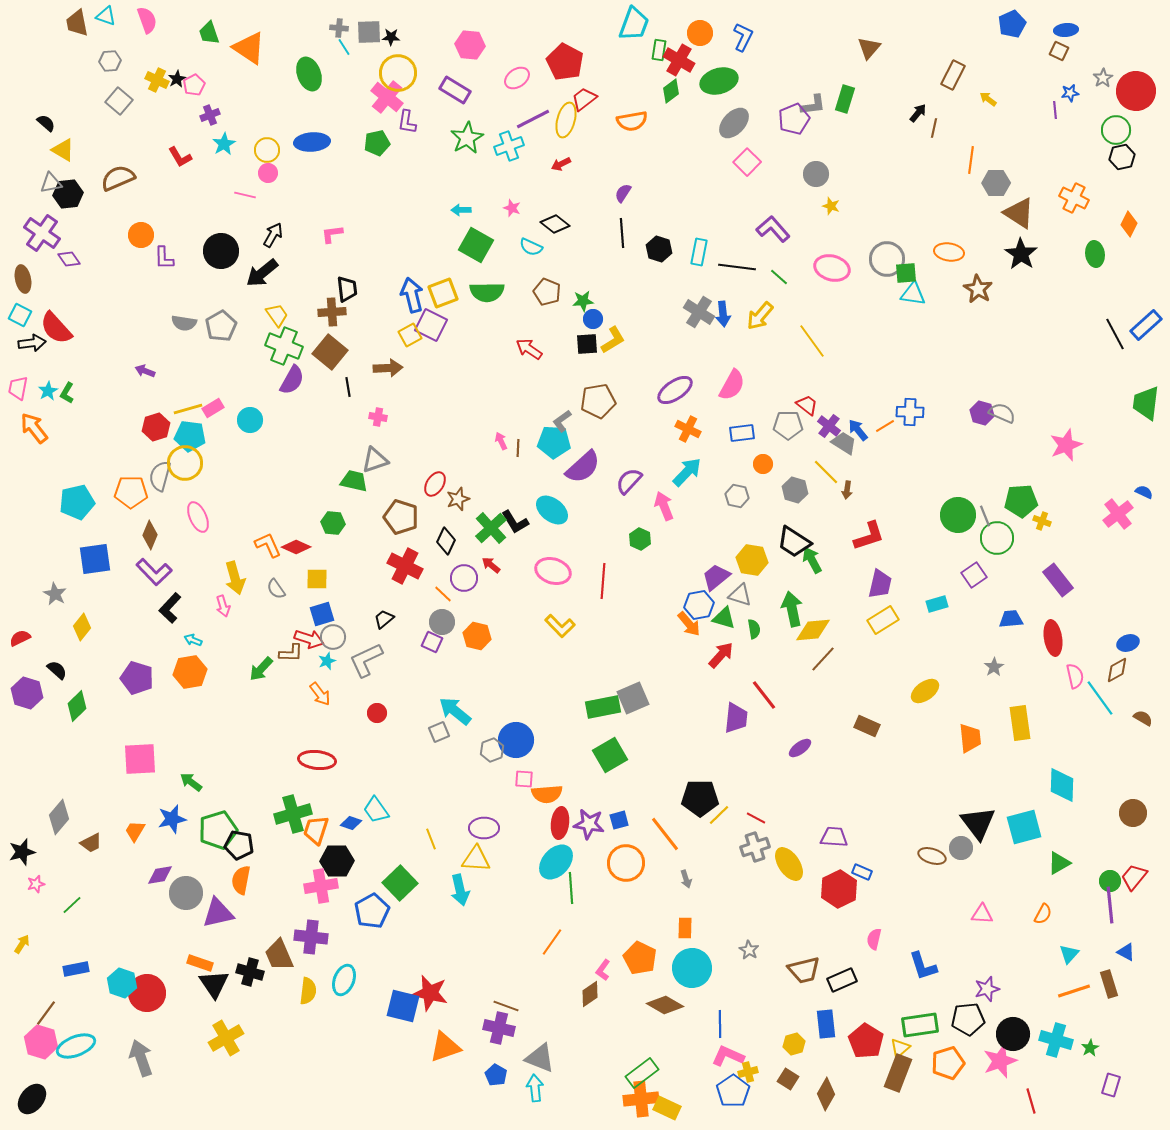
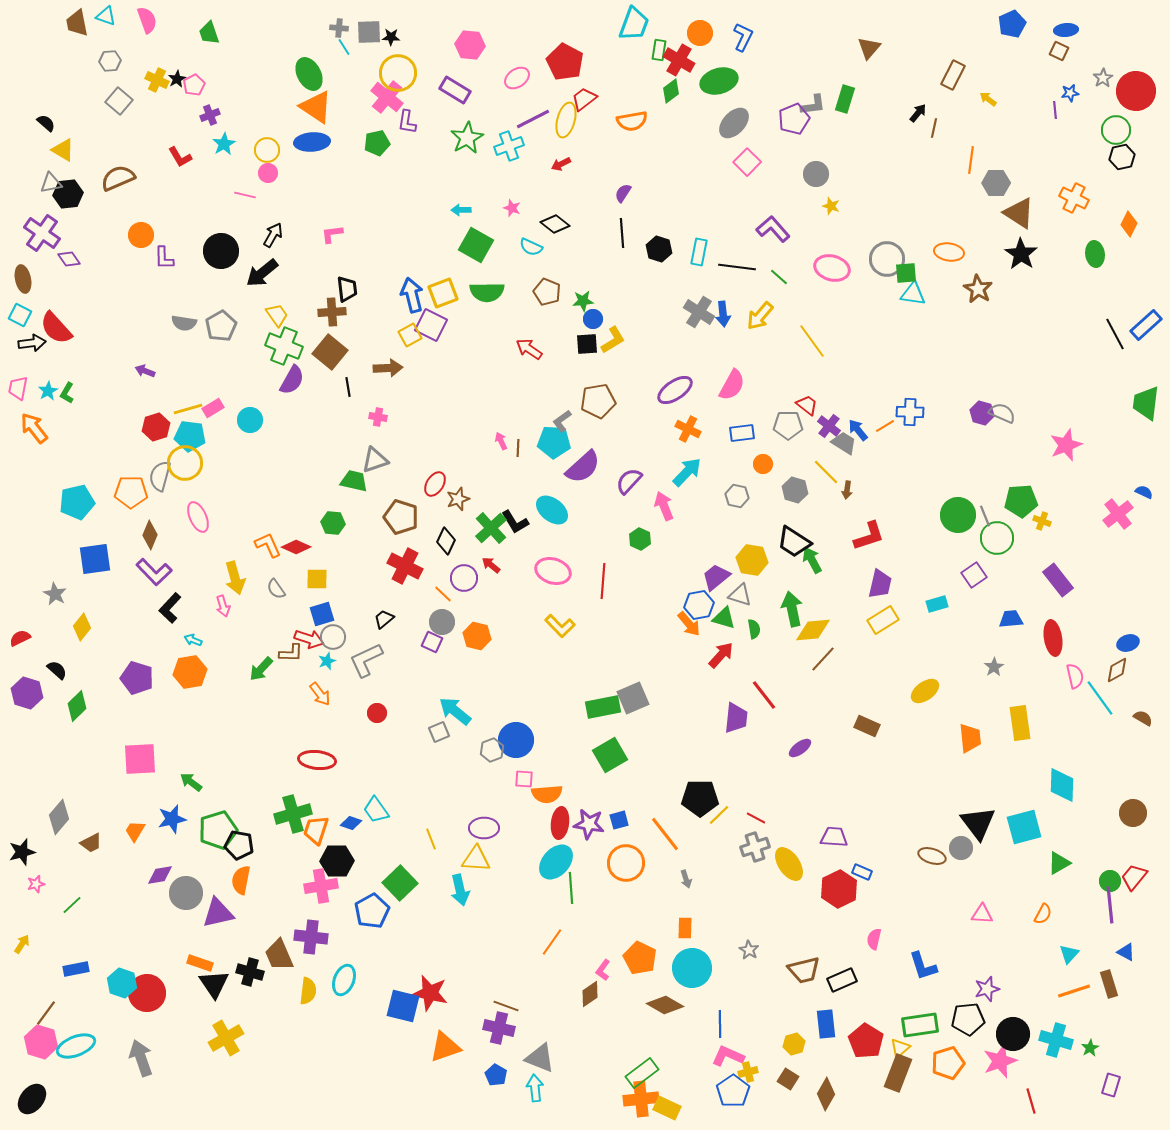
orange triangle at (249, 48): moved 67 px right, 59 px down
green ellipse at (309, 74): rotated 8 degrees counterclockwise
